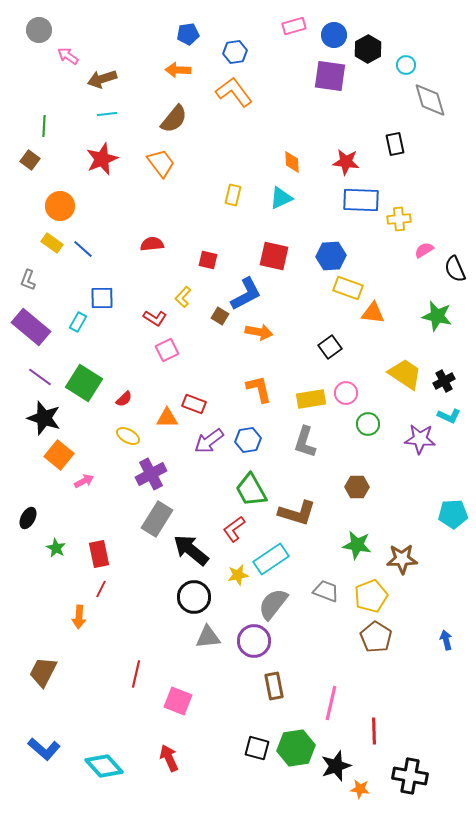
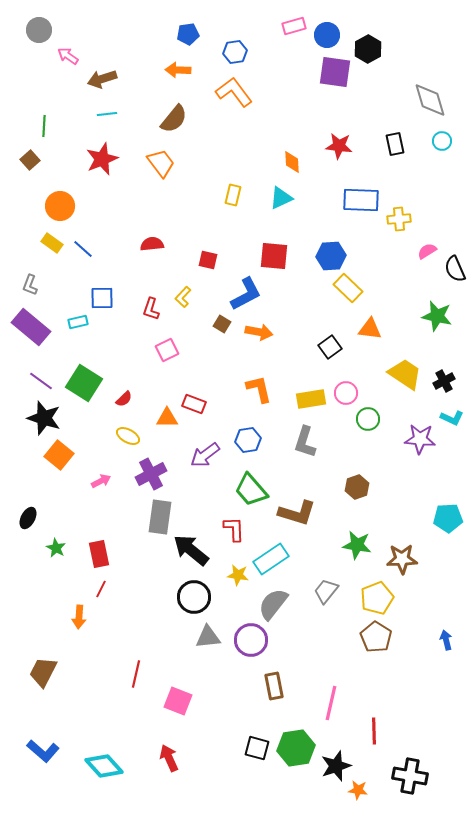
blue circle at (334, 35): moved 7 px left
cyan circle at (406, 65): moved 36 px right, 76 px down
purple square at (330, 76): moved 5 px right, 4 px up
brown square at (30, 160): rotated 12 degrees clockwise
red star at (346, 162): moved 7 px left, 16 px up
pink semicircle at (424, 250): moved 3 px right, 1 px down
red square at (274, 256): rotated 8 degrees counterclockwise
gray L-shape at (28, 280): moved 2 px right, 5 px down
yellow rectangle at (348, 288): rotated 24 degrees clockwise
orange triangle at (373, 313): moved 3 px left, 16 px down
brown square at (220, 316): moved 2 px right, 8 px down
red L-shape at (155, 318): moved 4 px left, 9 px up; rotated 75 degrees clockwise
cyan rectangle at (78, 322): rotated 48 degrees clockwise
purple line at (40, 377): moved 1 px right, 4 px down
cyan L-shape at (449, 416): moved 3 px right, 2 px down
green circle at (368, 424): moved 5 px up
purple arrow at (209, 441): moved 4 px left, 14 px down
pink arrow at (84, 481): moved 17 px right
brown hexagon at (357, 487): rotated 20 degrees counterclockwise
green trapezoid at (251, 490): rotated 12 degrees counterclockwise
cyan pentagon at (453, 514): moved 5 px left, 4 px down
gray rectangle at (157, 519): moved 3 px right, 2 px up; rotated 24 degrees counterclockwise
red L-shape at (234, 529): rotated 124 degrees clockwise
yellow star at (238, 575): rotated 20 degrees clockwise
gray trapezoid at (326, 591): rotated 72 degrees counterclockwise
yellow pentagon at (371, 596): moved 6 px right, 2 px down
purple circle at (254, 641): moved 3 px left, 1 px up
blue L-shape at (44, 749): moved 1 px left, 2 px down
orange star at (360, 789): moved 2 px left, 1 px down
